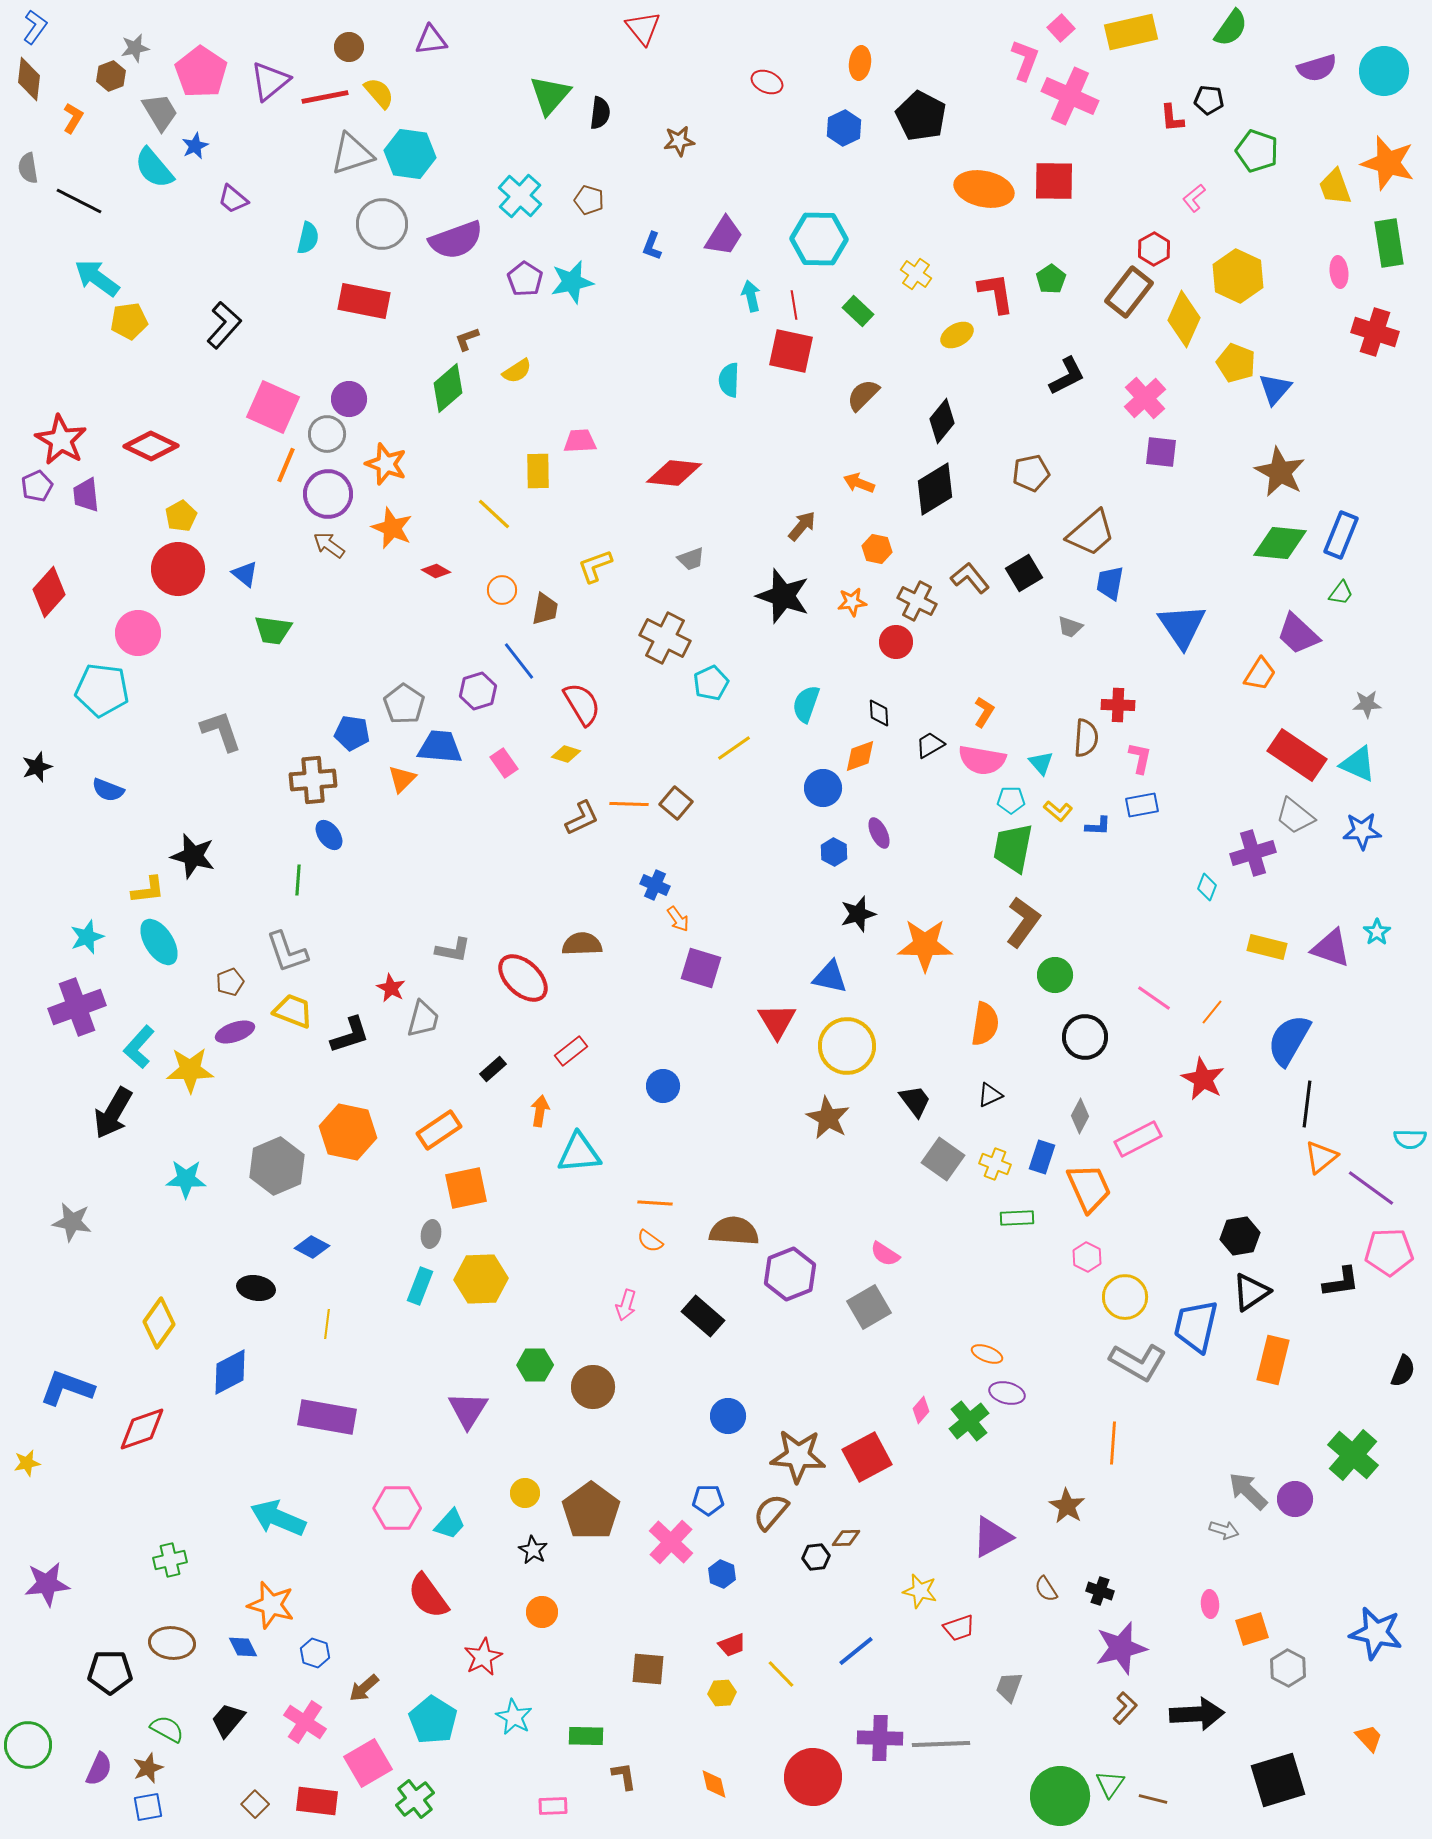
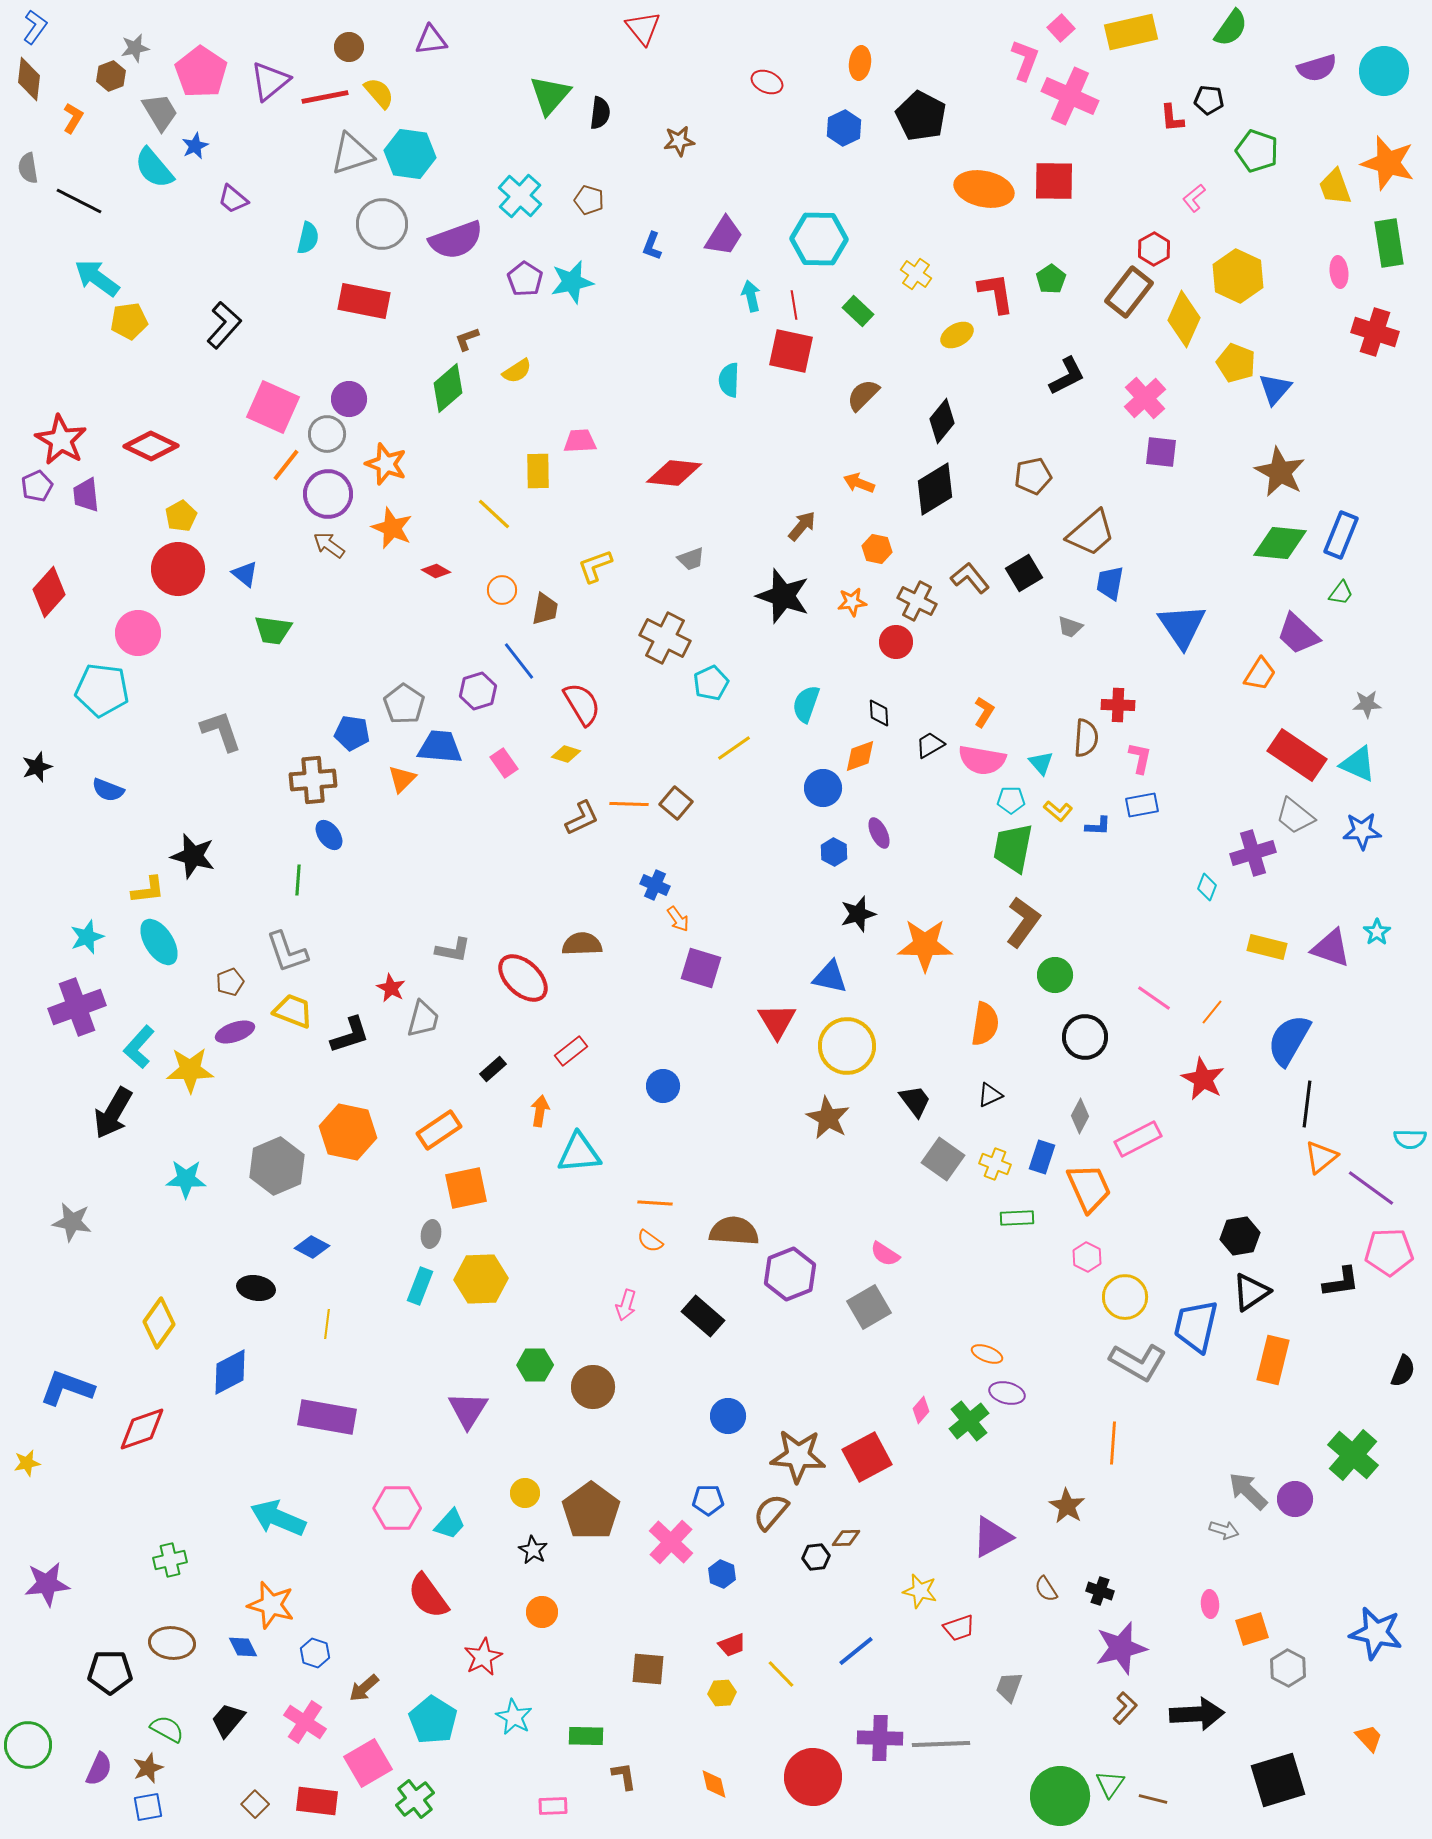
orange line at (286, 465): rotated 15 degrees clockwise
brown pentagon at (1031, 473): moved 2 px right, 3 px down
